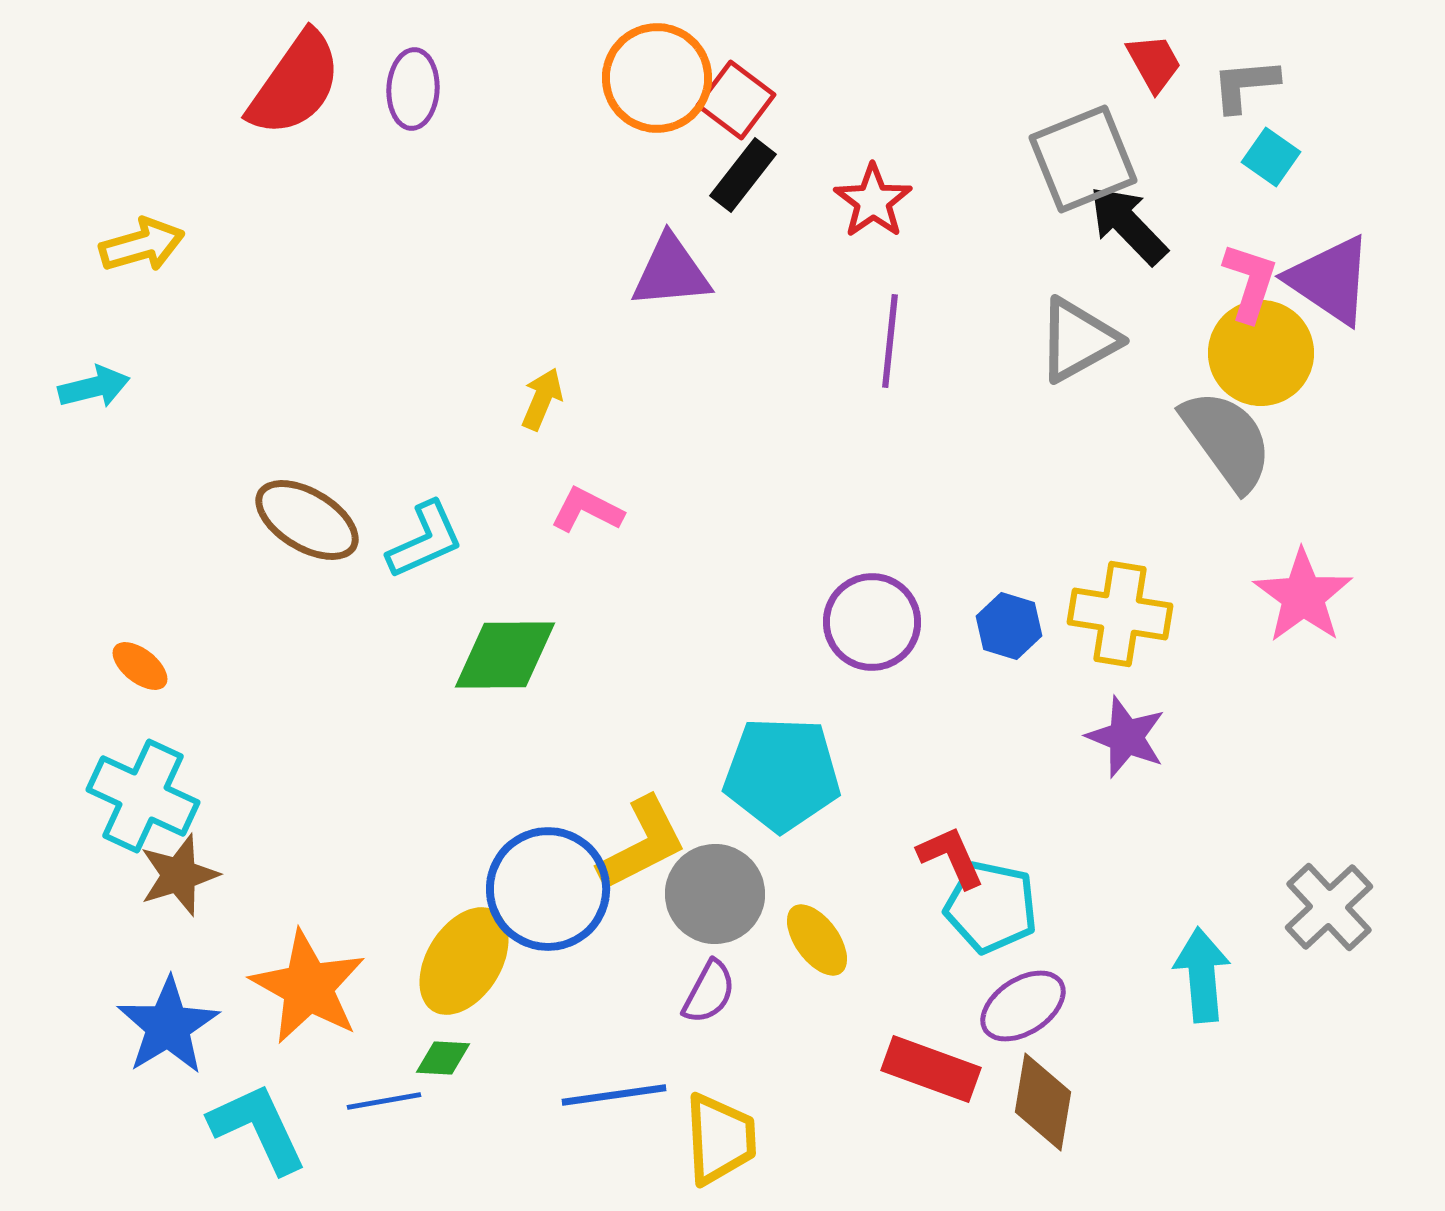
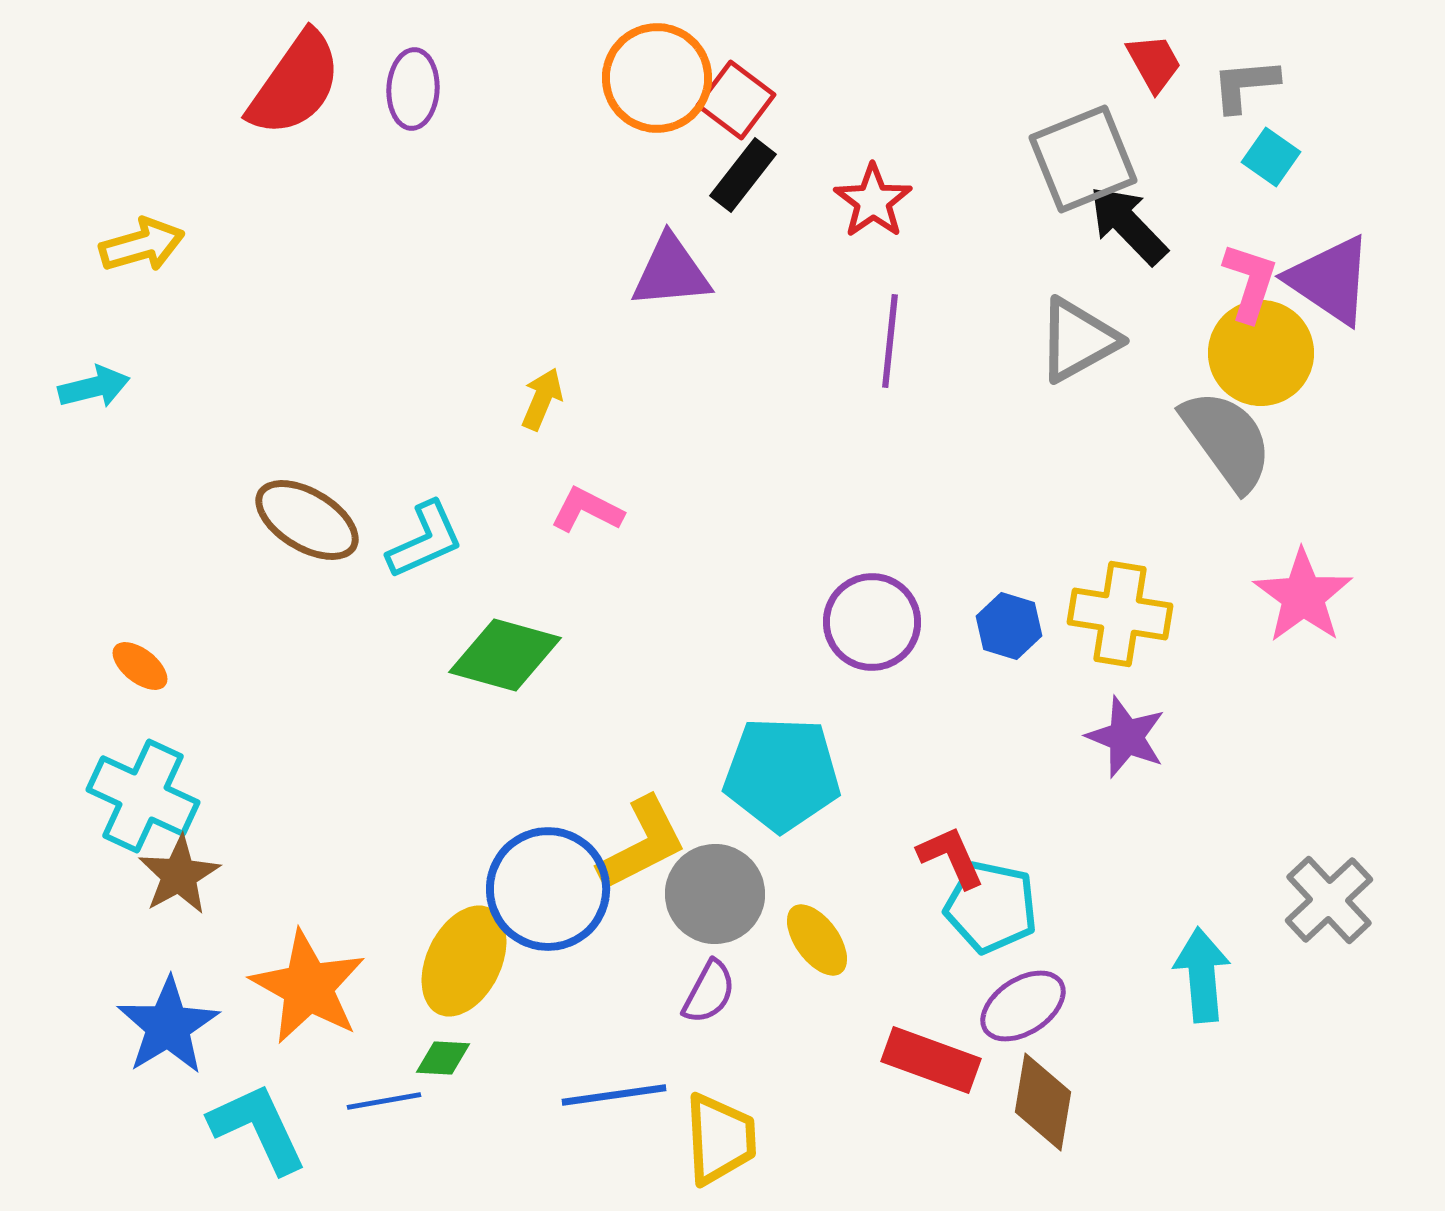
green diamond at (505, 655): rotated 16 degrees clockwise
brown star at (179, 875): rotated 12 degrees counterclockwise
gray cross at (1329, 907): moved 7 px up
yellow ellipse at (464, 961): rotated 6 degrees counterclockwise
red rectangle at (931, 1069): moved 9 px up
